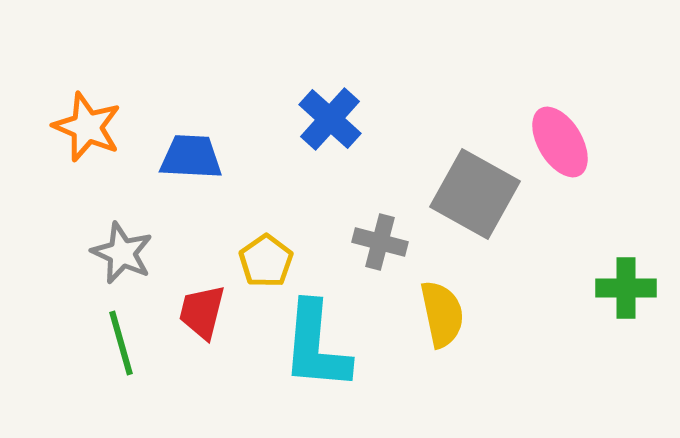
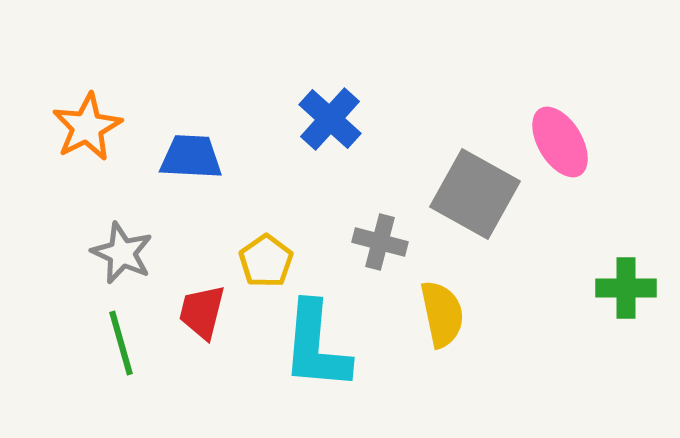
orange star: rotated 22 degrees clockwise
